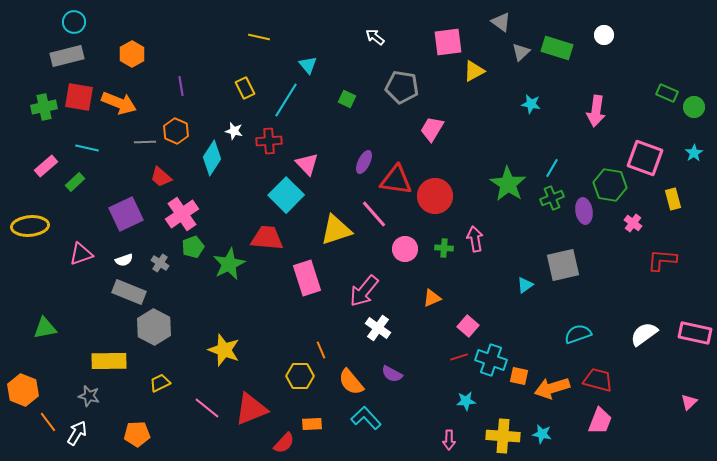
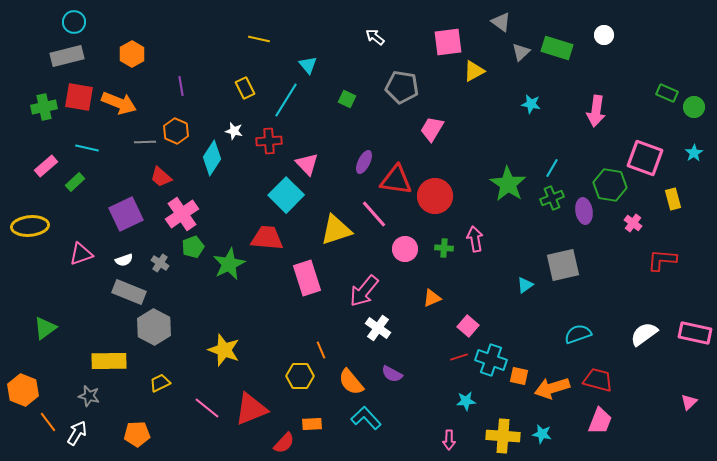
yellow line at (259, 37): moved 2 px down
green triangle at (45, 328): rotated 25 degrees counterclockwise
